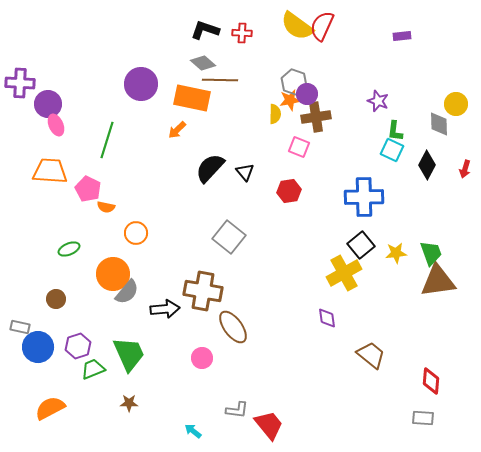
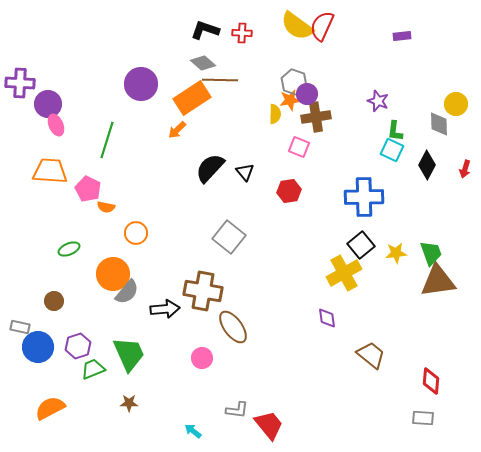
orange rectangle at (192, 98): rotated 45 degrees counterclockwise
brown circle at (56, 299): moved 2 px left, 2 px down
